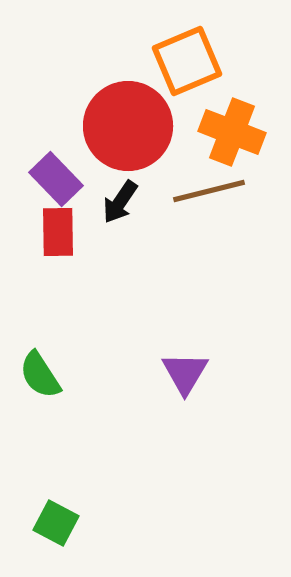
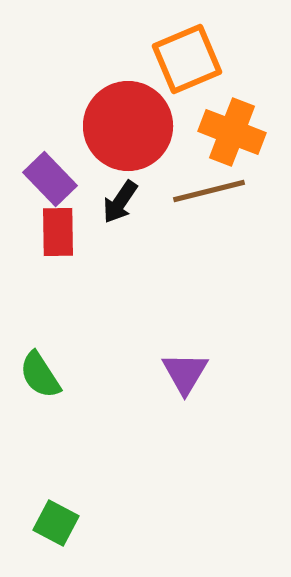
orange square: moved 2 px up
purple rectangle: moved 6 px left
